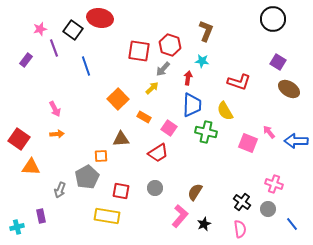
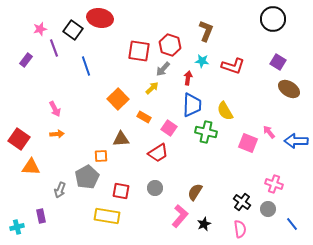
red L-shape at (239, 82): moved 6 px left, 16 px up
